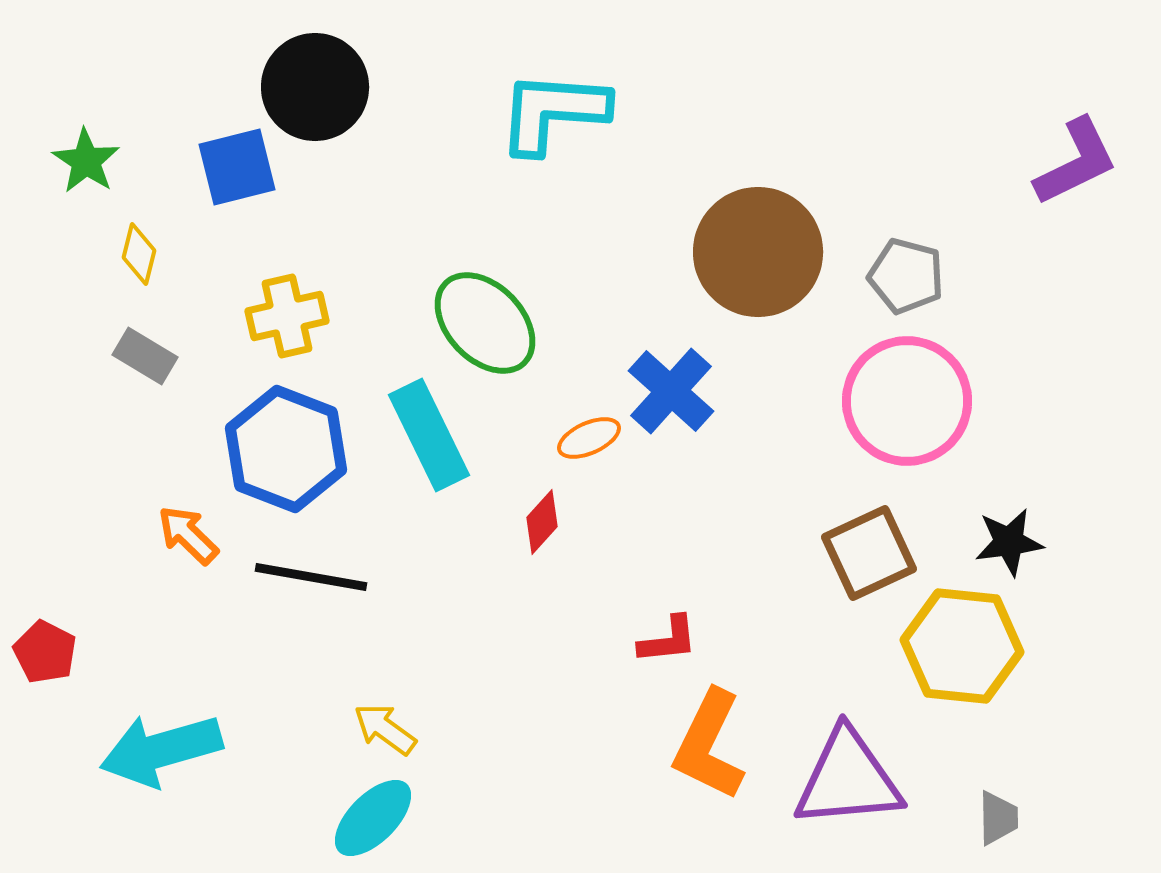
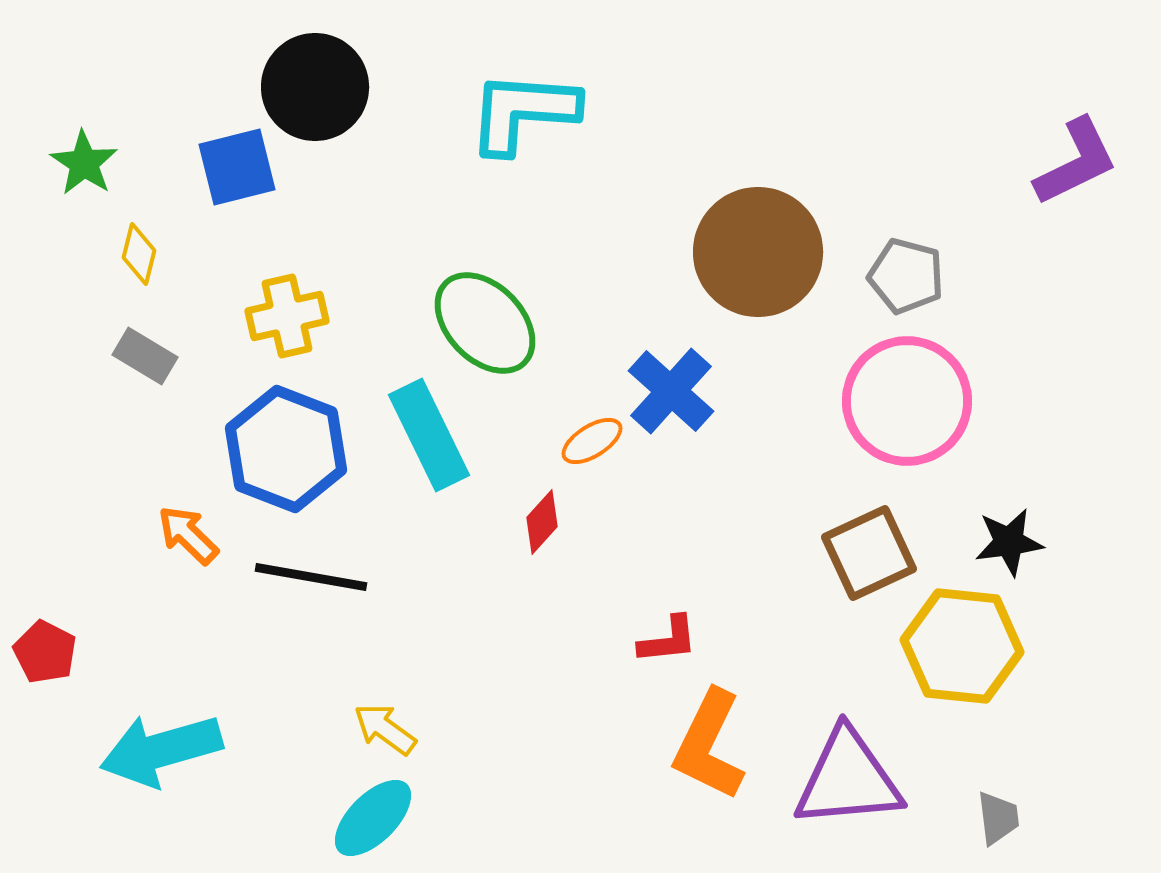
cyan L-shape: moved 30 px left
green star: moved 2 px left, 2 px down
orange ellipse: moved 3 px right, 3 px down; rotated 8 degrees counterclockwise
gray trapezoid: rotated 6 degrees counterclockwise
